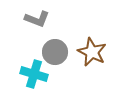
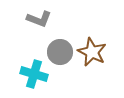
gray L-shape: moved 2 px right
gray circle: moved 5 px right
